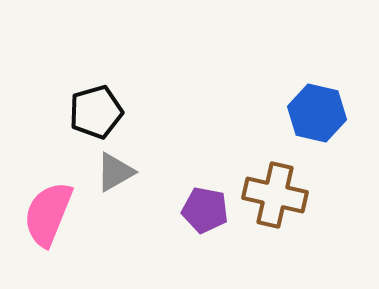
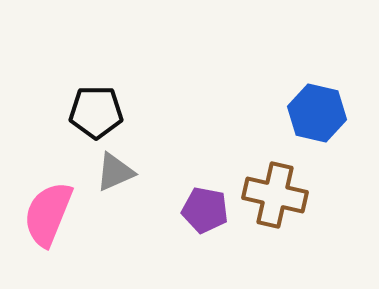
black pentagon: rotated 16 degrees clockwise
gray triangle: rotated 6 degrees clockwise
